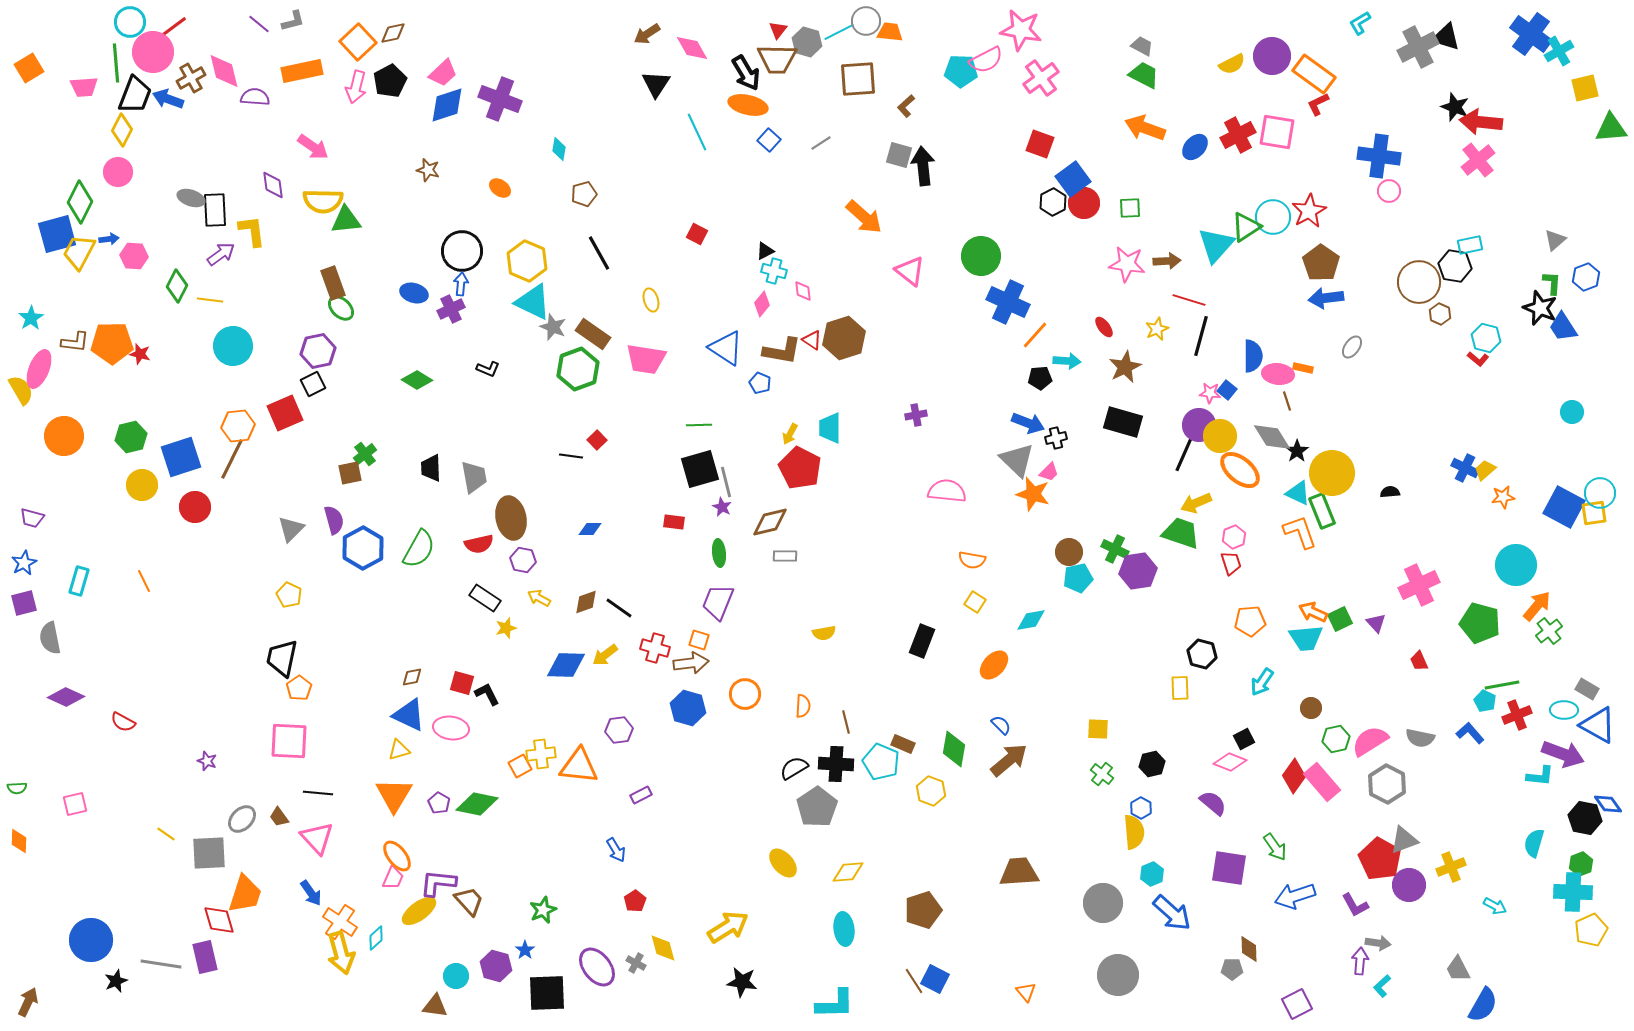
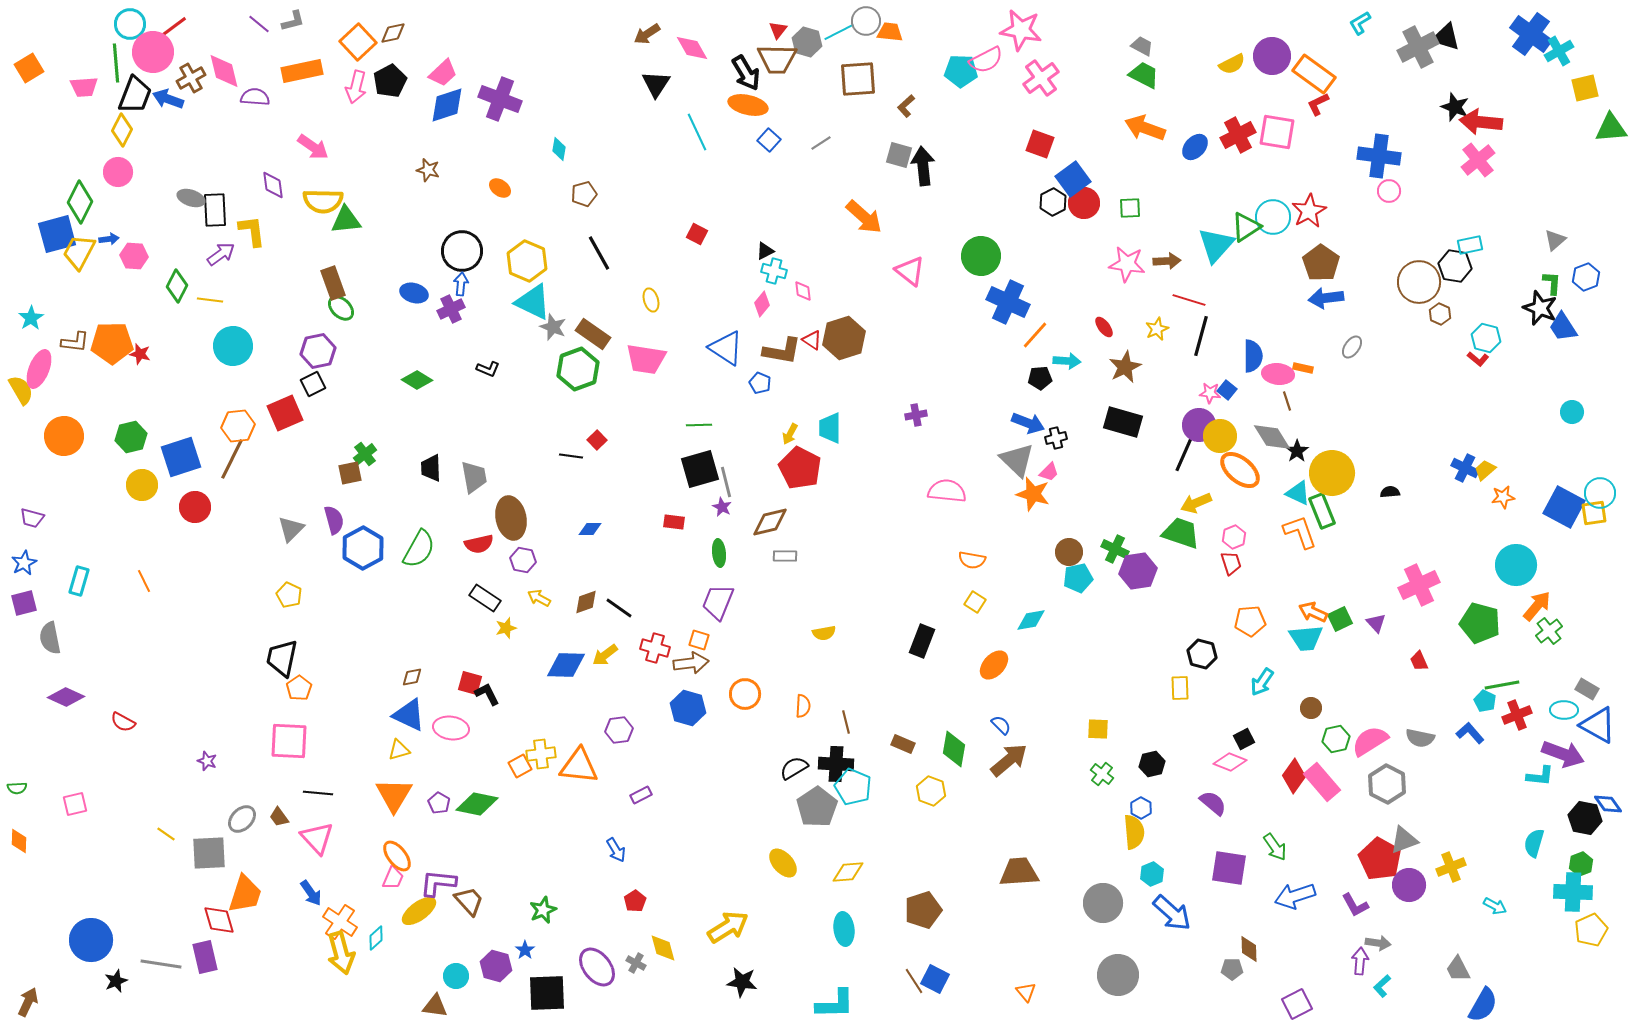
cyan circle at (130, 22): moved 2 px down
red square at (462, 683): moved 8 px right
cyan pentagon at (881, 762): moved 28 px left, 25 px down
